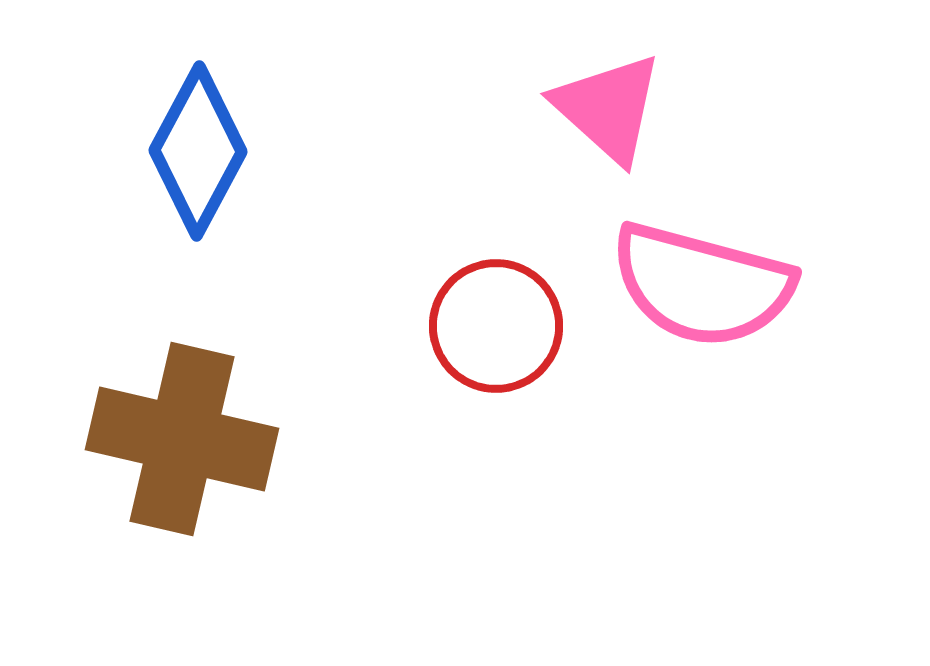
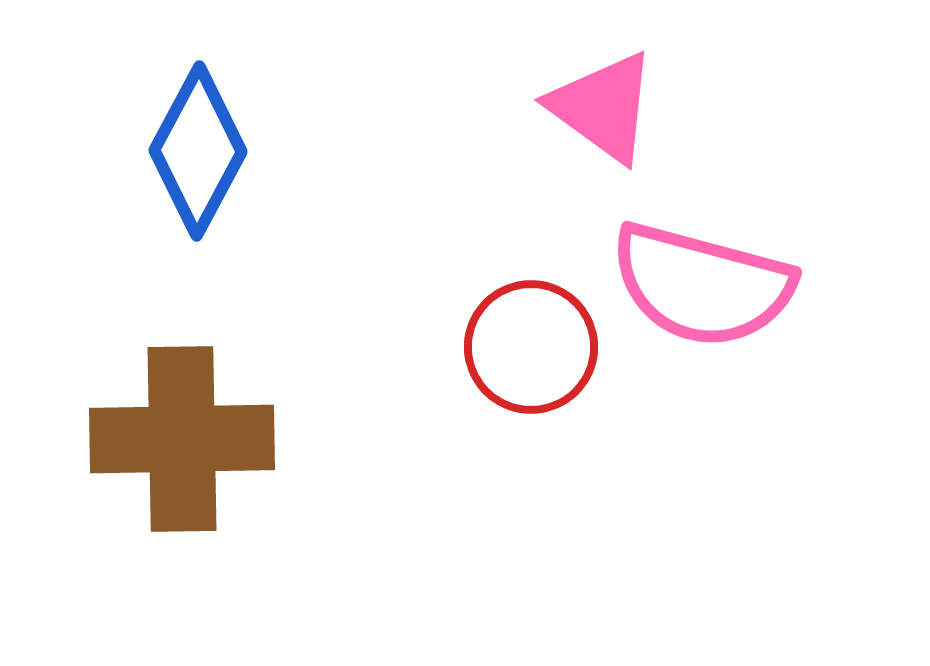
pink triangle: moved 5 px left, 1 px up; rotated 6 degrees counterclockwise
red circle: moved 35 px right, 21 px down
brown cross: rotated 14 degrees counterclockwise
